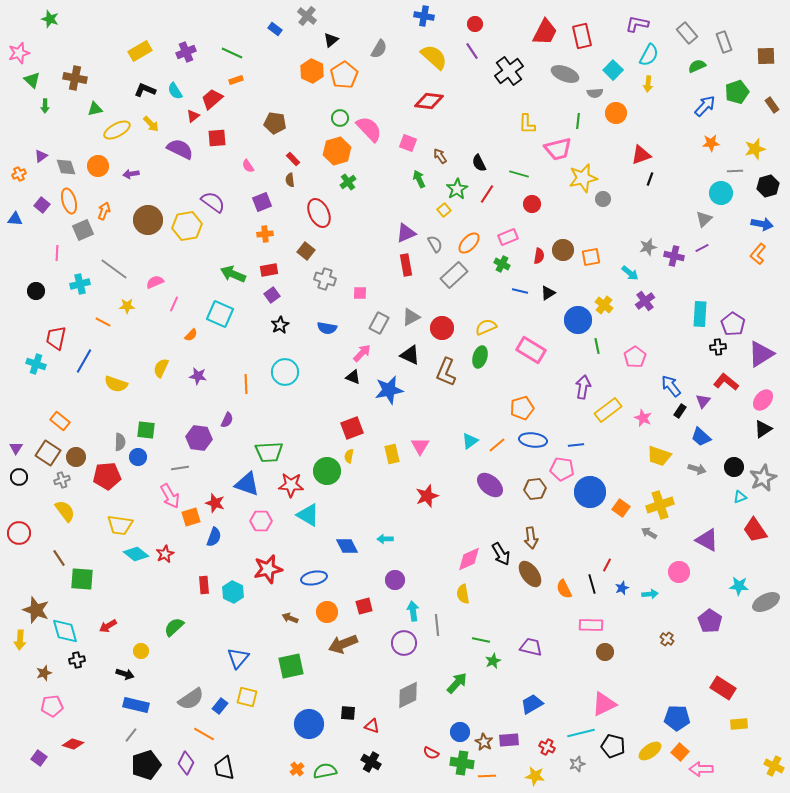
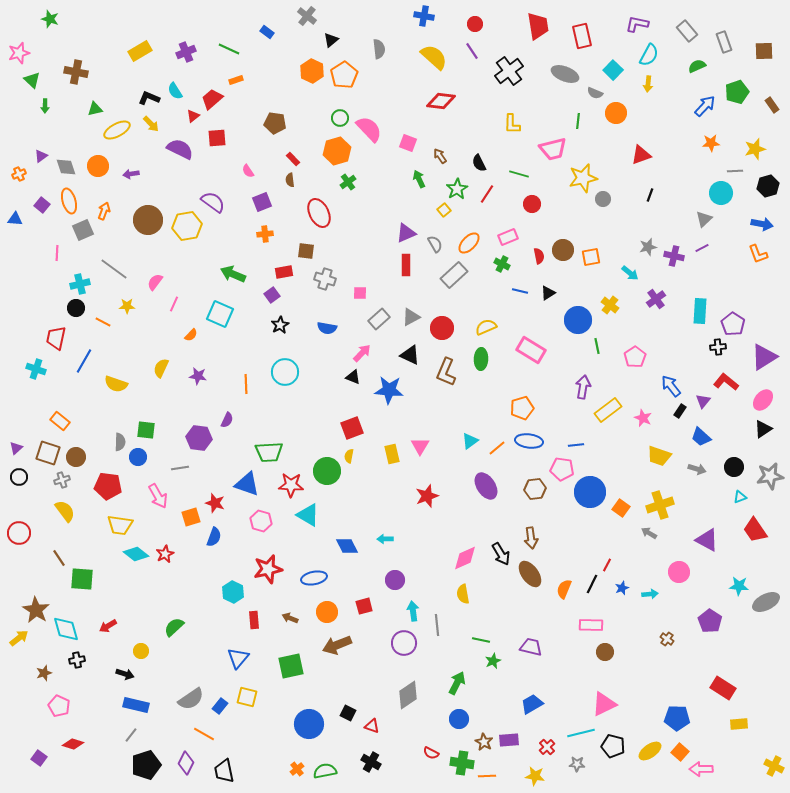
blue rectangle at (275, 29): moved 8 px left, 3 px down
red trapezoid at (545, 32): moved 7 px left, 6 px up; rotated 36 degrees counterclockwise
gray rectangle at (687, 33): moved 2 px up
gray semicircle at (379, 49): rotated 36 degrees counterclockwise
green line at (232, 53): moved 3 px left, 4 px up
brown square at (766, 56): moved 2 px left, 5 px up
brown cross at (75, 78): moved 1 px right, 6 px up
black L-shape at (145, 90): moved 4 px right, 8 px down
gray semicircle at (595, 93): rotated 28 degrees clockwise
red diamond at (429, 101): moved 12 px right
yellow L-shape at (527, 124): moved 15 px left
pink trapezoid at (558, 149): moved 5 px left
pink semicircle at (248, 166): moved 5 px down
black line at (650, 179): moved 16 px down
brown square at (306, 251): rotated 30 degrees counterclockwise
orange L-shape at (758, 254): rotated 60 degrees counterclockwise
red semicircle at (539, 256): rotated 21 degrees counterclockwise
red rectangle at (406, 265): rotated 10 degrees clockwise
red rectangle at (269, 270): moved 15 px right, 2 px down
pink semicircle at (155, 282): rotated 30 degrees counterclockwise
black circle at (36, 291): moved 40 px right, 17 px down
purple cross at (645, 301): moved 11 px right, 2 px up
yellow cross at (604, 305): moved 6 px right
cyan rectangle at (700, 314): moved 3 px up
gray rectangle at (379, 323): moved 4 px up; rotated 20 degrees clockwise
purple triangle at (761, 354): moved 3 px right, 3 px down
green ellipse at (480, 357): moved 1 px right, 2 px down; rotated 15 degrees counterclockwise
cyan cross at (36, 364): moved 5 px down
blue star at (389, 390): rotated 16 degrees clockwise
blue ellipse at (533, 440): moved 4 px left, 1 px down
orange line at (497, 445): moved 3 px down
purple triangle at (16, 448): rotated 16 degrees clockwise
brown square at (48, 453): rotated 15 degrees counterclockwise
red pentagon at (107, 476): moved 1 px right, 10 px down; rotated 12 degrees clockwise
gray star at (763, 478): moved 7 px right, 2 px up; rotated 16 degrees clockwise
purple ellipse at (490, 485): moved 4 px left, 1 px down; rotated 16 degrees clockwise
pink arrow at (170, 496): moved 12 px left
pink hexagon at (261, 521): rotated 15 degrees clockwise
pink diamond at (469, 559): moved 4 px left, 1 px up
black line at (592, 584): rotated 42 degrees clockwise
red rectangle at (204, 585): moved 50 px right, 35 px down
orange semicircle at (564, 589): rotated 48 degrees clockwise
brown star at (36, 610): rotated 12 degrees clockwise
cyan diamond at (65, 631): moved 1 px right, 2 px up
yellow arrow at (20, 640): moved 1 px left, 2 px up; rotated 132 degrees counterclockwise
brown arrow at (343, 644): moved 6 px left, 1 px down
green arrow at (457, 683): rotated 15 degrees counterclockwise
gray diamond at (408, 695): rotated 8 degrees counterclockwise
pink pentagon at (52, 706): moved 7 px right; rotated 30 degrees clockwise
black square at (348, 713): rotated 21 degrees clockwise
blue circle at (460, 732): moved 1 px left, 13 px up
red cross at (547, 747): rotated 21 degrees clockwise
gray star at (577, 764): rotated 21 degrees clockwise
black trapezoid at (224, 768): moved 3 px down
